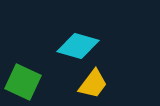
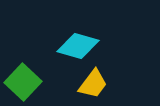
green square: rotated 18 degrees clockwise
